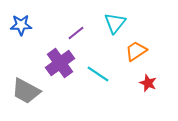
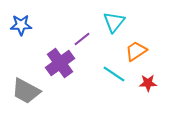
cyan triangle: moved 1 px left, 1 px up
purple line: moved 6 px right, 6 px down
cyan line: moved 16 px right
red star: rotated 24 degrees counterclockwise
